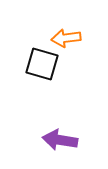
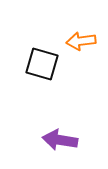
orange arrow: moved 15 px right, 3 px down
